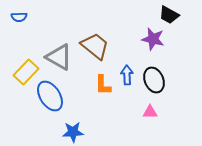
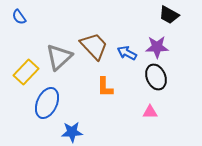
blue semicircle: rotated 56 degrees clockwise
purple star: moved 4 px right, 8 px down; rotated 15 degrees counterclockwise
brown trapezoid: moved 1 px left; rotated 8 degrees clockwise
gray triangle: rotated 48 degrees clockwise
blue arrow: moved 22 px up; rotated 60 degrees counterclockwise
black ellipse: moved 2 px right, 3 px up
orange L-shape: moved 2 px right, 2 px down
blue ellipse: moved 3 px left, 7 px down; rotated 56 degrees clockwise
blue star: moved 1 px left
